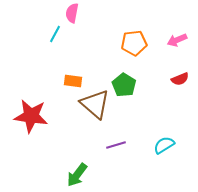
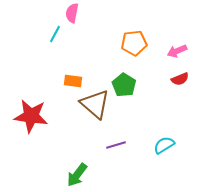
pink arrow: moved 11 px down
